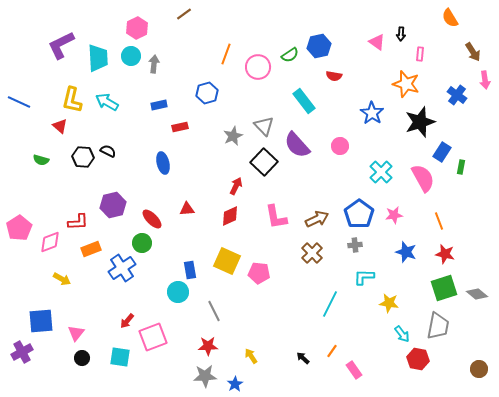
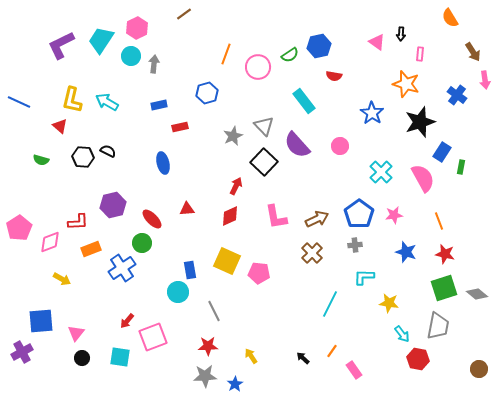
cyan trapezoid at (98, 58): moved 3 px right, 18 px up; rotated 144 degrees counterclockwise
